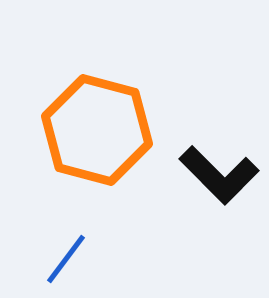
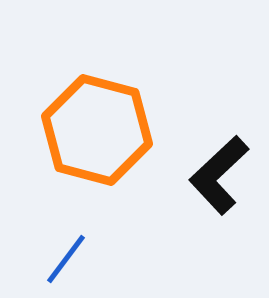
black L-shape: rotated 92 degrees clockwise
